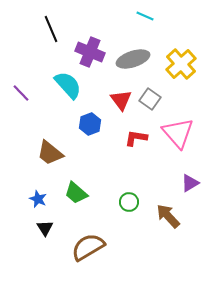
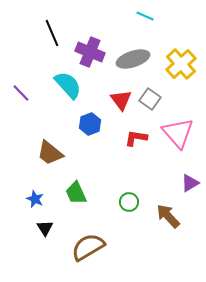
black line: moved 1 px right, 4 px down
green trapezoid: rotated 25 degrees clockwise
blue star: moved 3 px left
